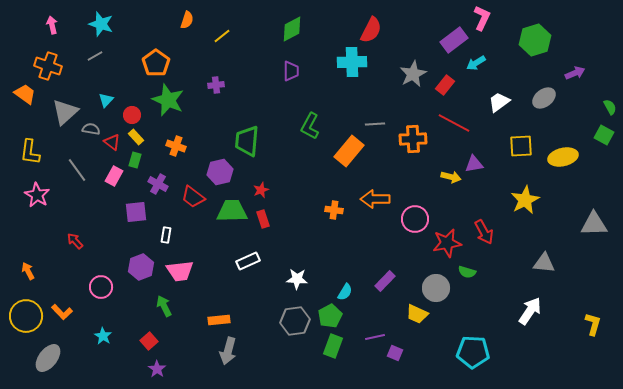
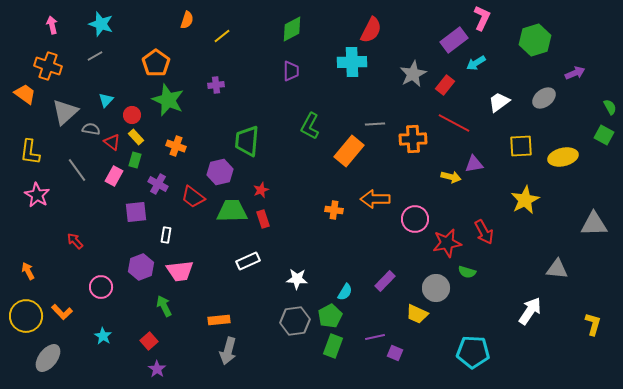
gray triangle at (544, 263): moved 13 px right, 6 px down
